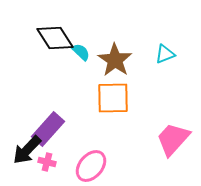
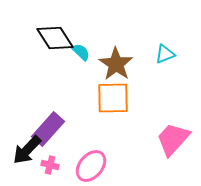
brown star: moved 1 px right, 4 px down
pink cross: moved 3 px right, 3 px down
